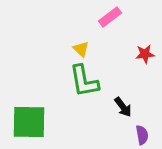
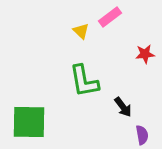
yellow triangle: moved 18 px up
